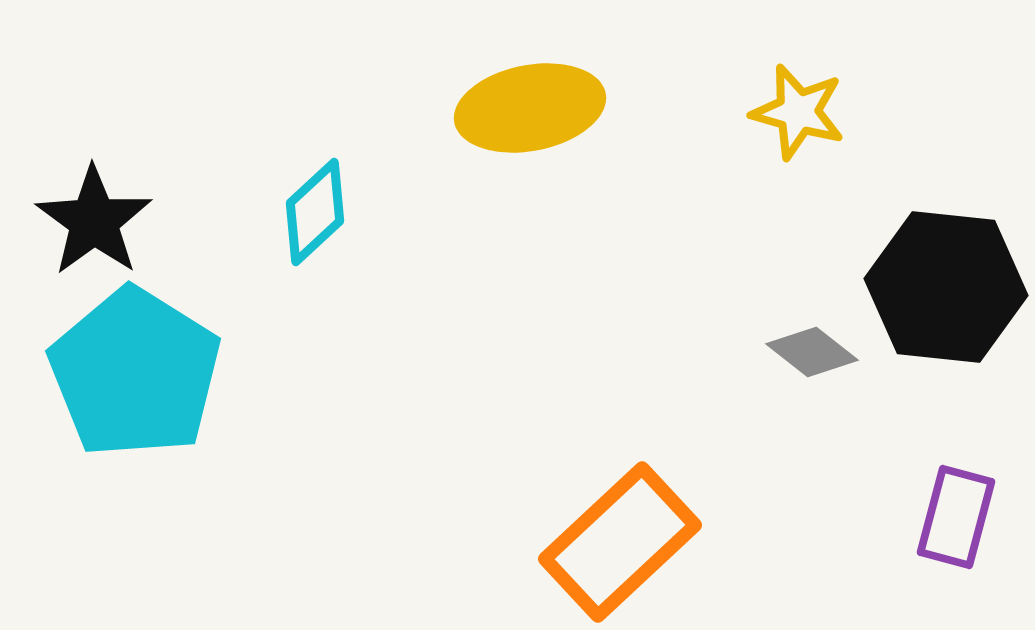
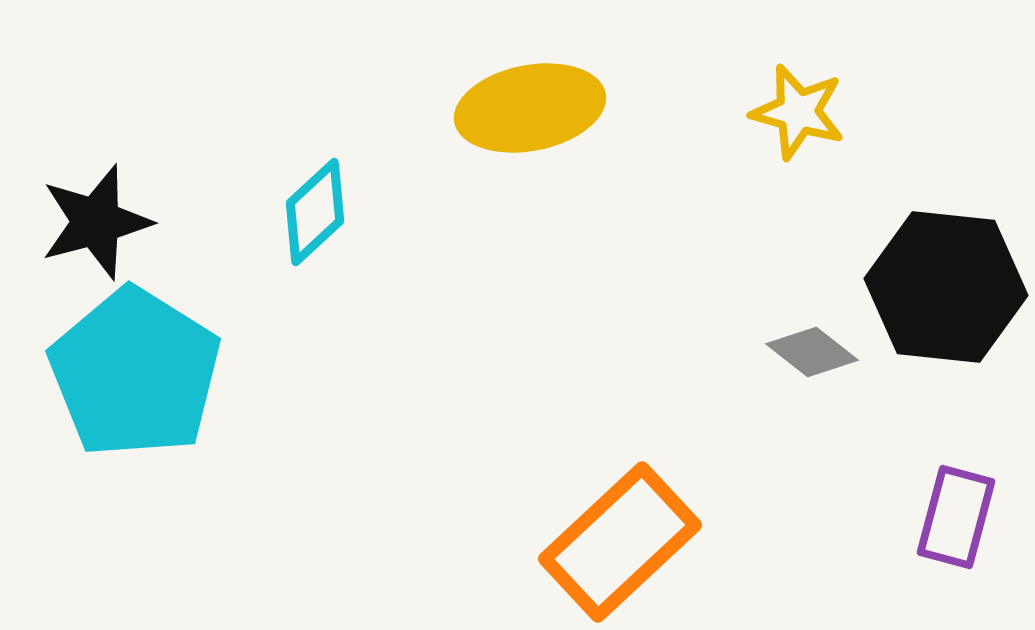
black star: moved 2 px right, 1 px down; rotated 21 degrees clockwise
